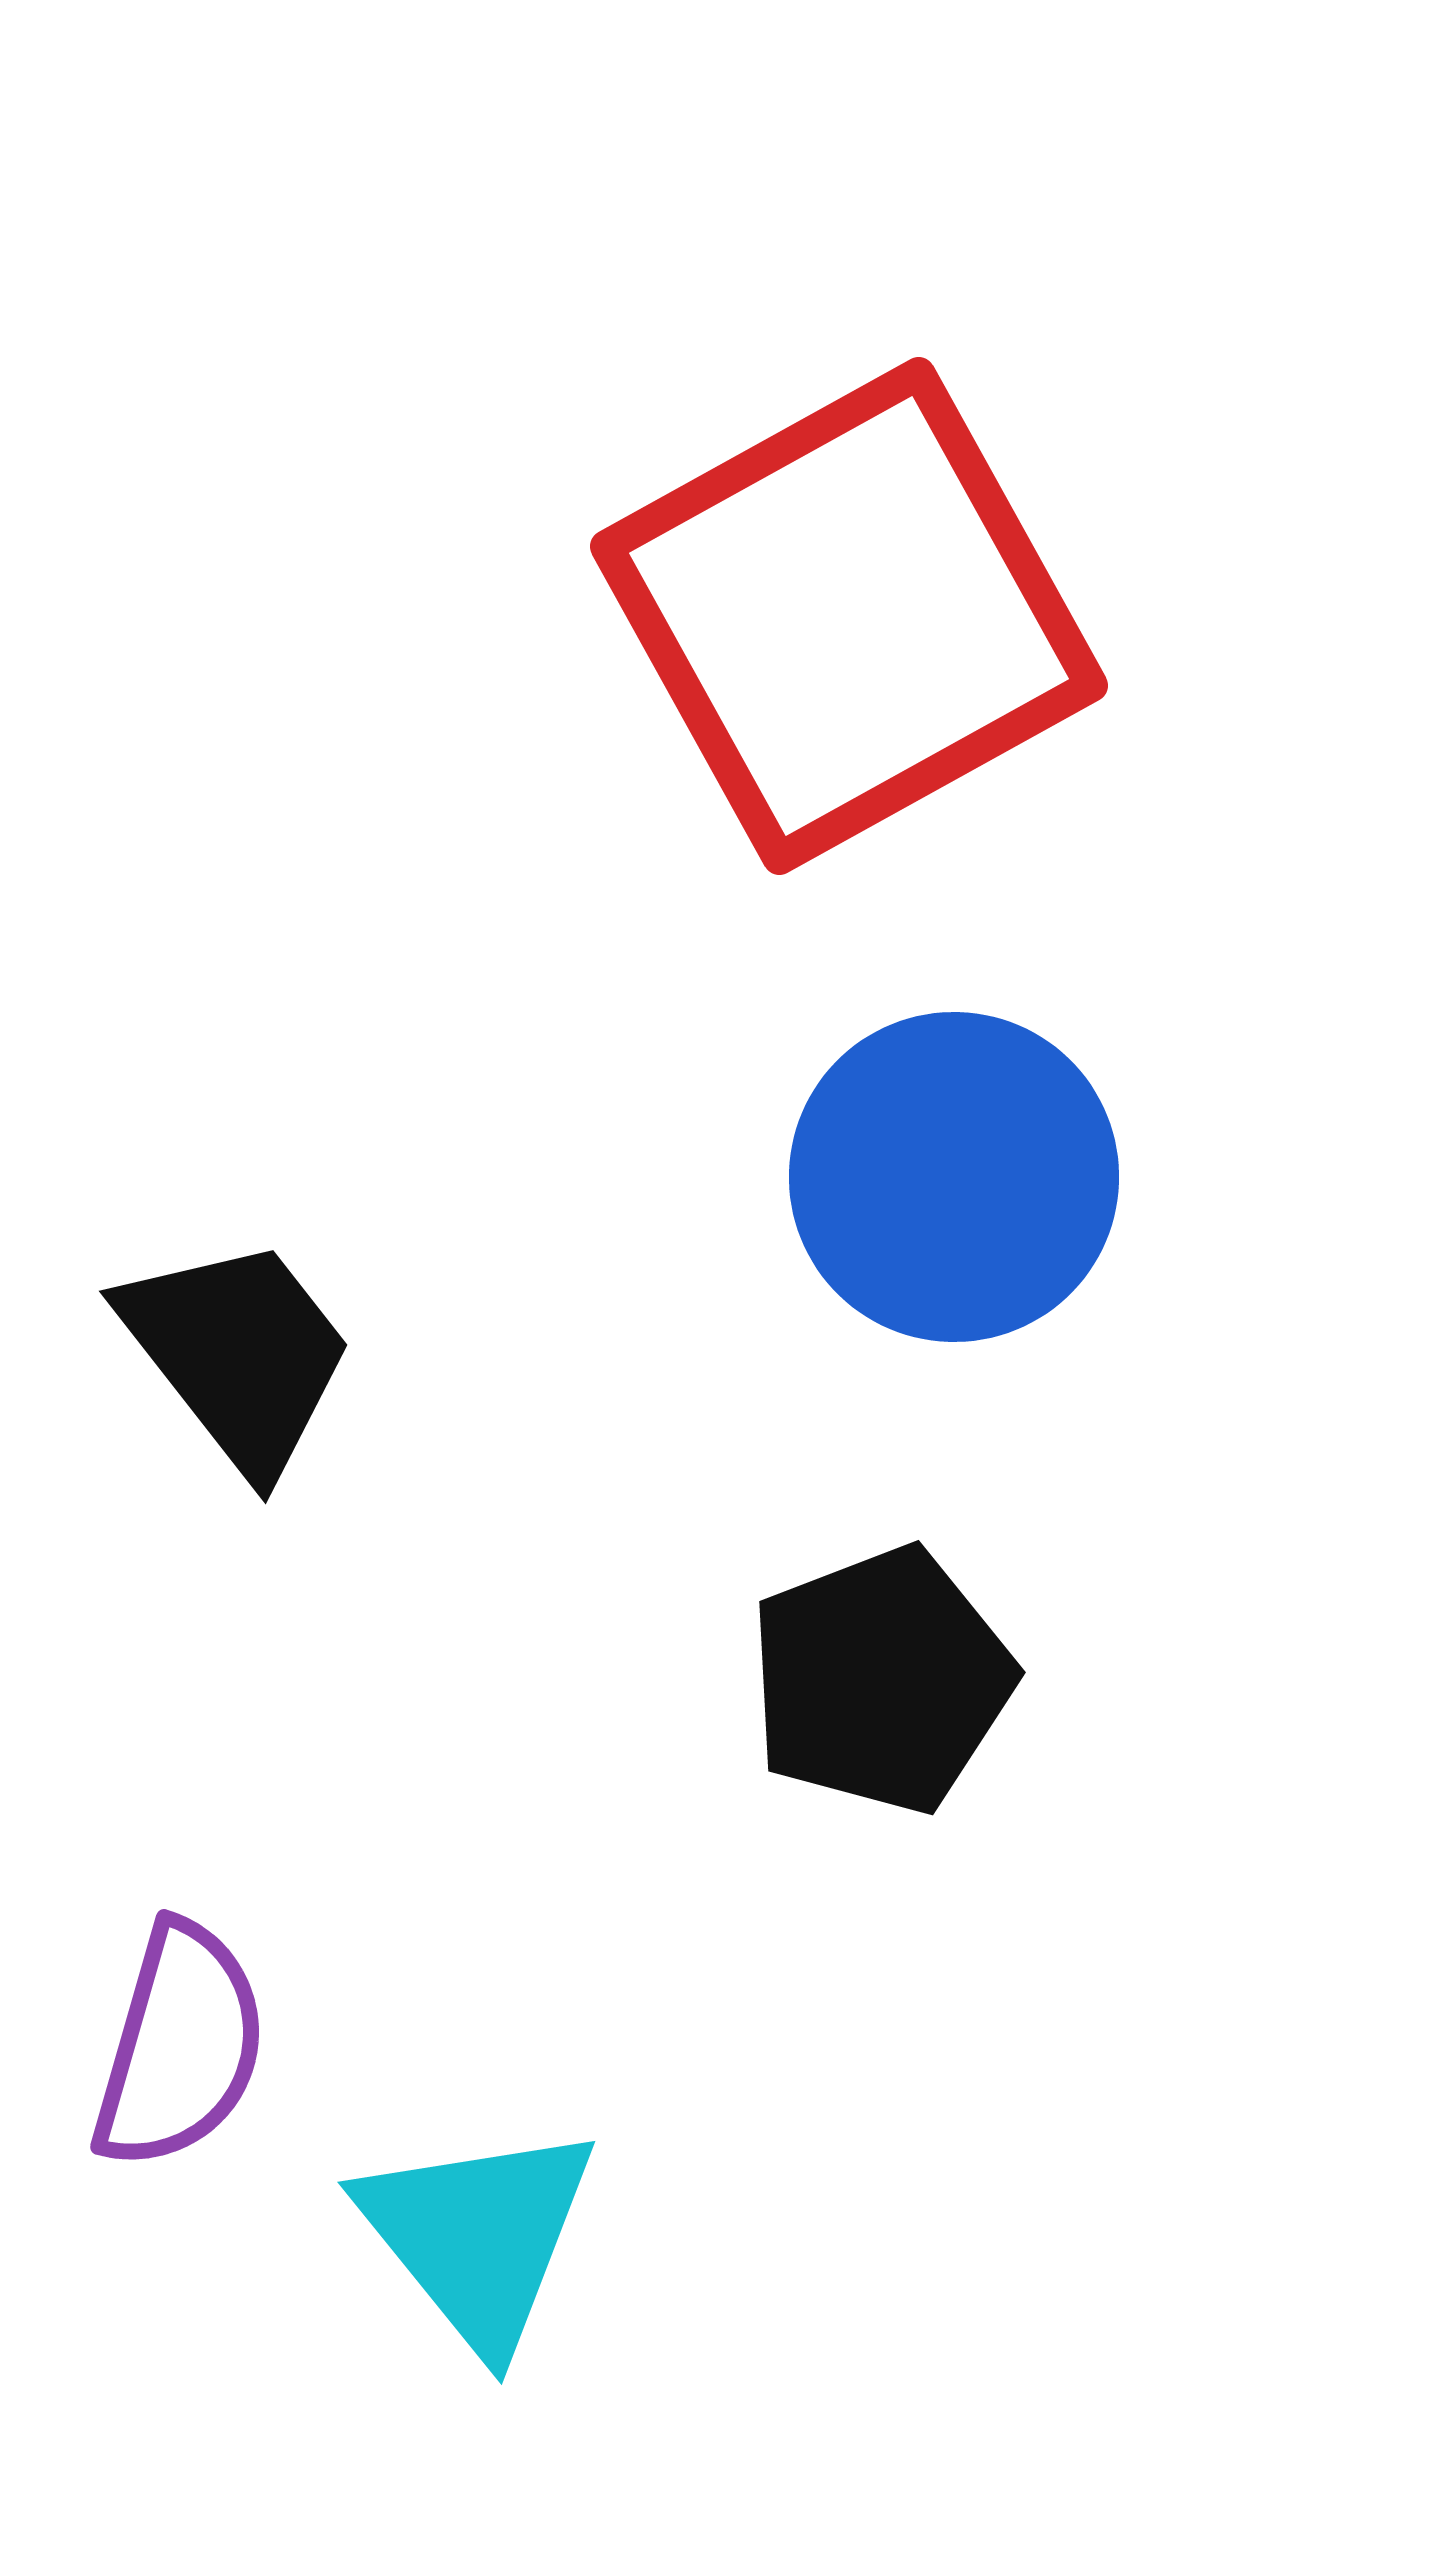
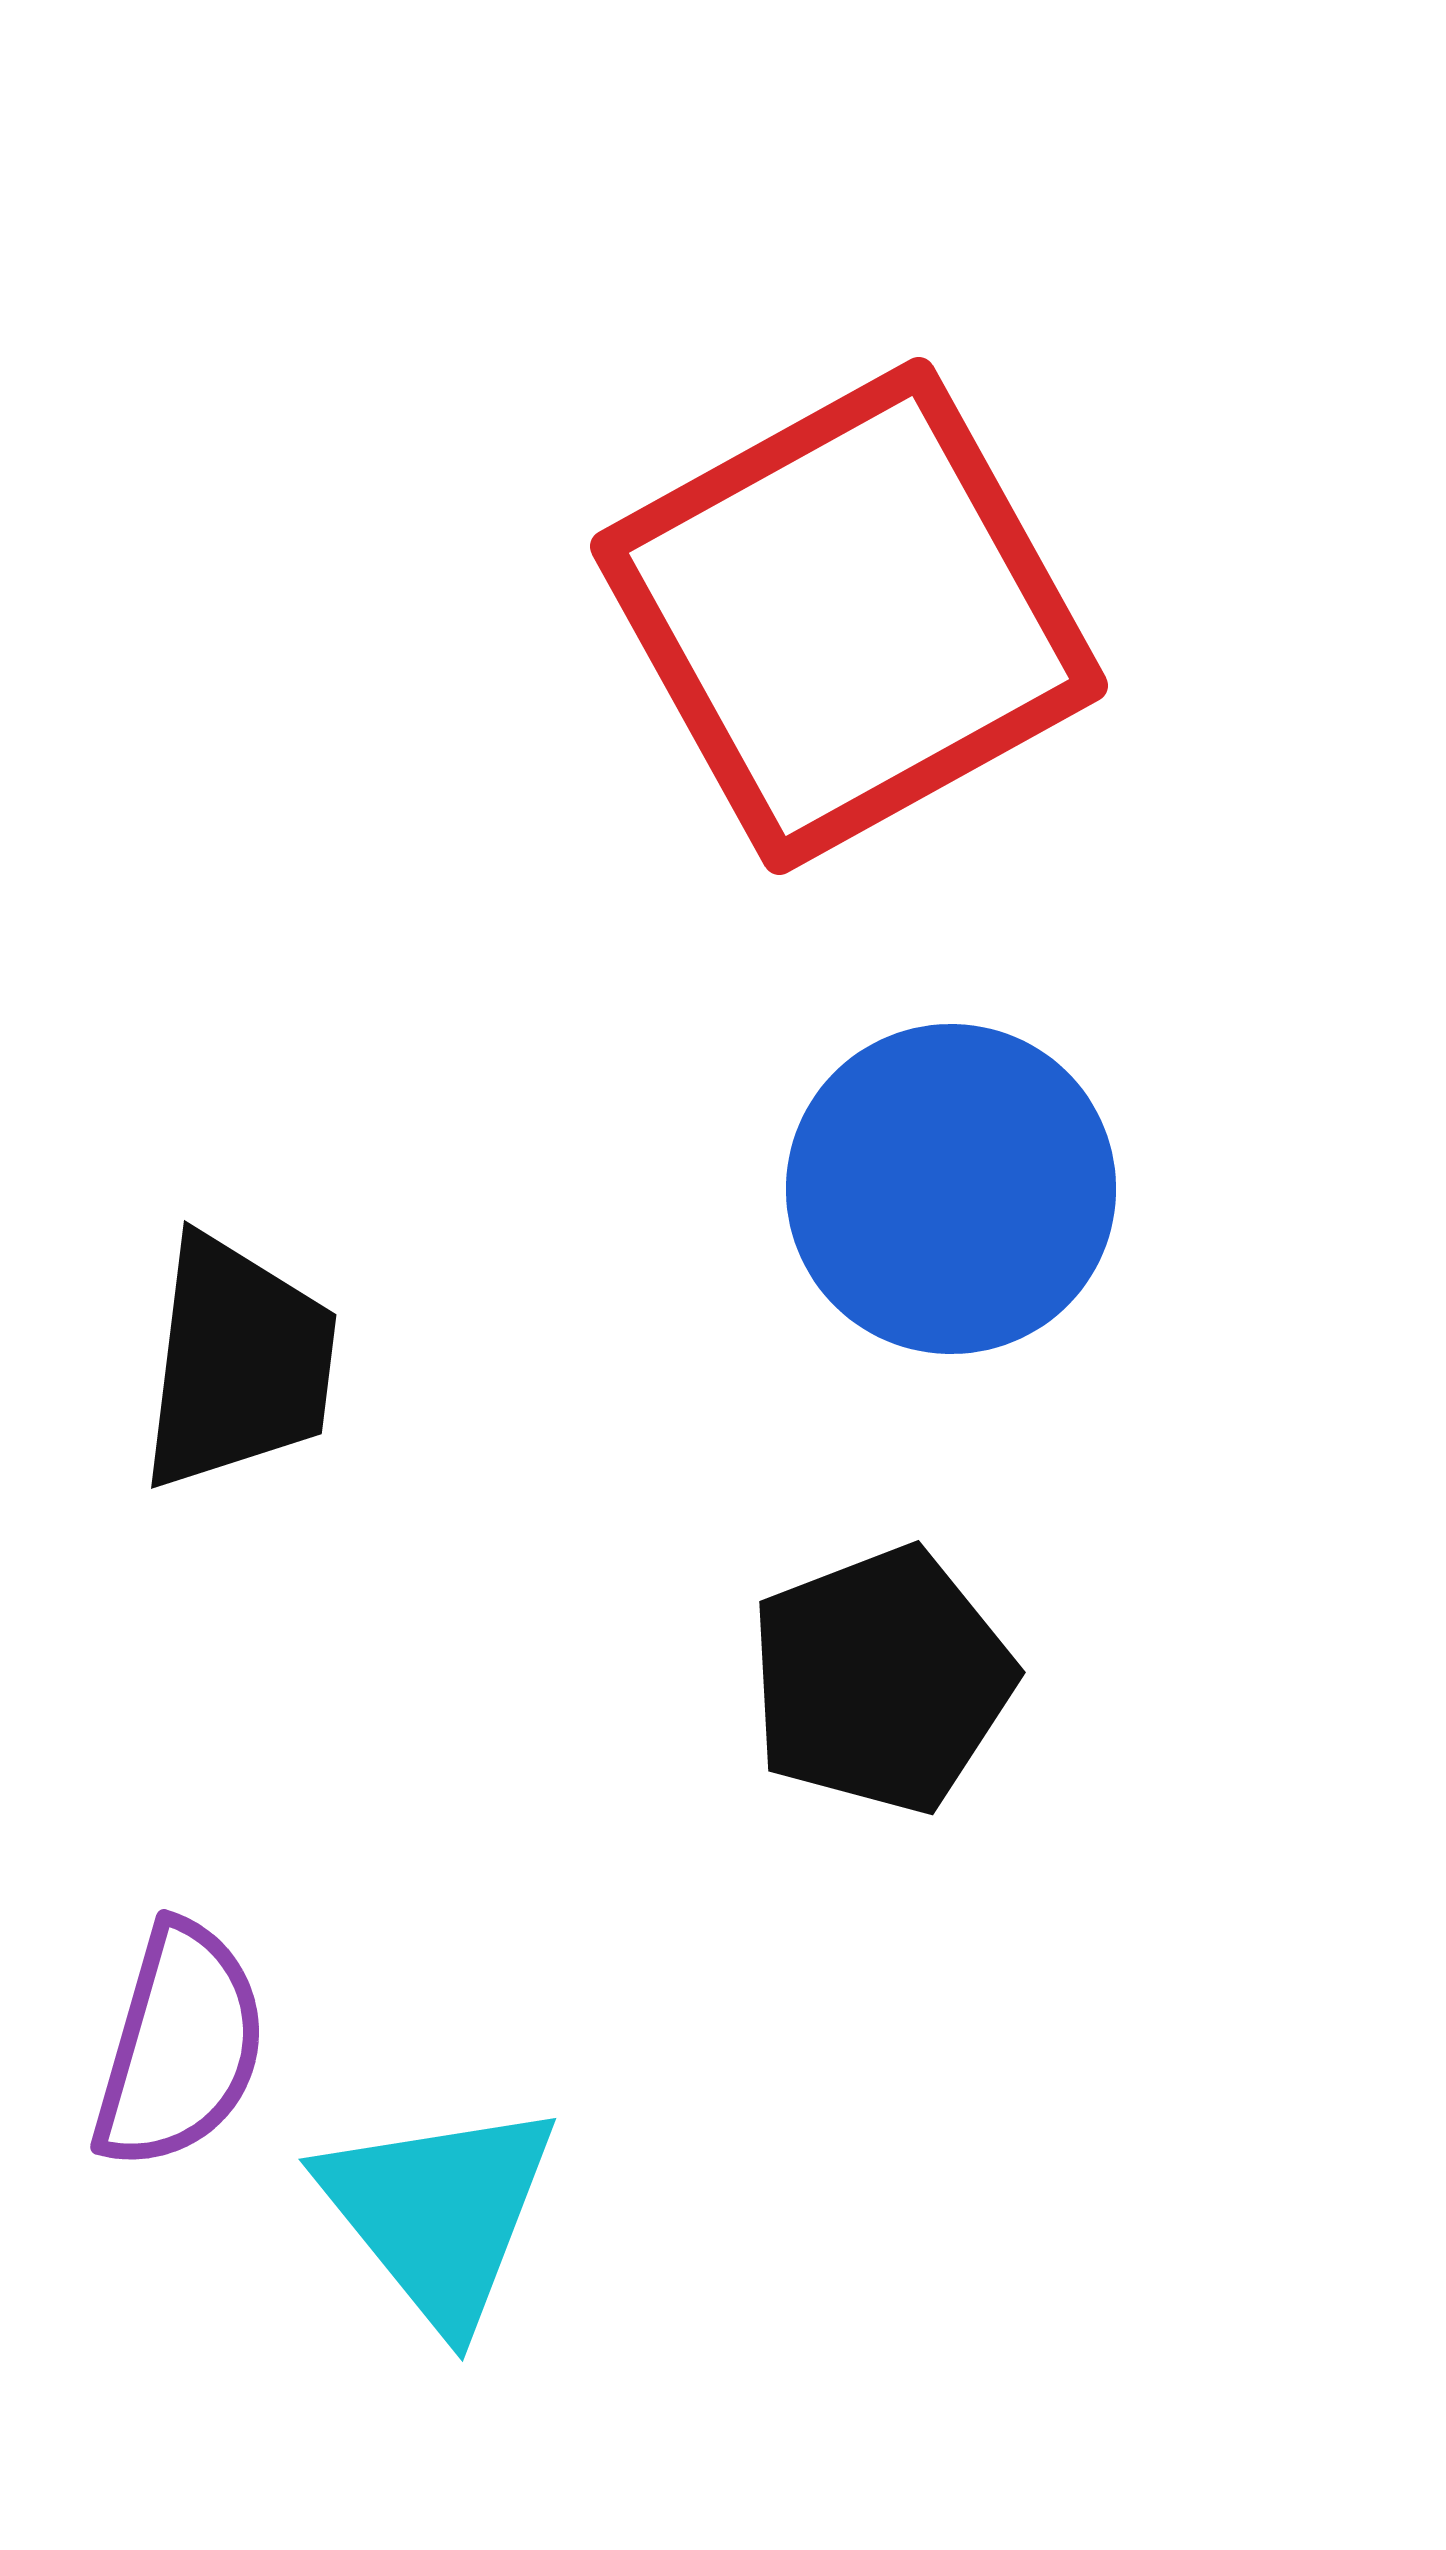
blue circle: moved 3 px left, 12 px down
black trapezoid: moved 9 px down; rotated 45 degrees clockwise
cyan triangle: moved 39 px left, 23 px up
